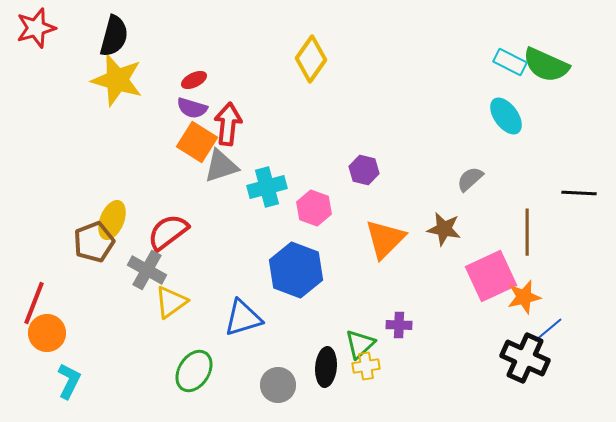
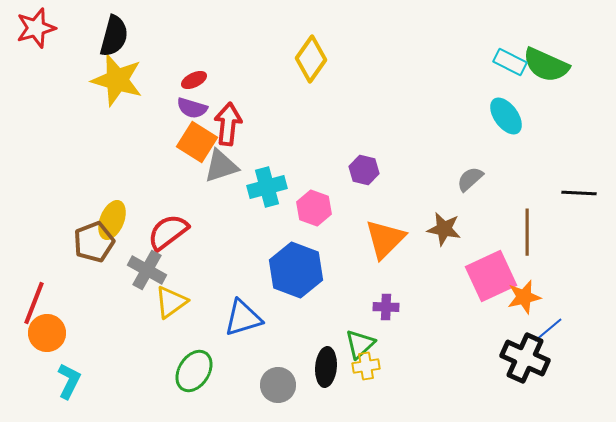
purple cross: moved 13 px left, 18 px up
